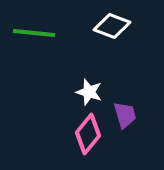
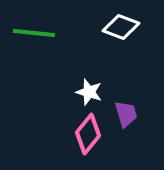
white diamond: moved 9 px right, 1 px down
purple trapezoid: moved 1 px right, 1 px up
